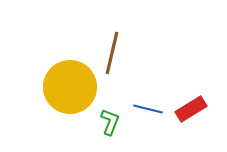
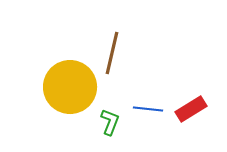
blue line: rotated 8 degrees counterclockwise
